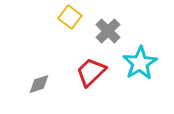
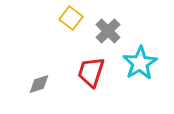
yellow square: moved 1 px right, 1 px down
red trapezoid: rotated 28 degrees counterclockwise
